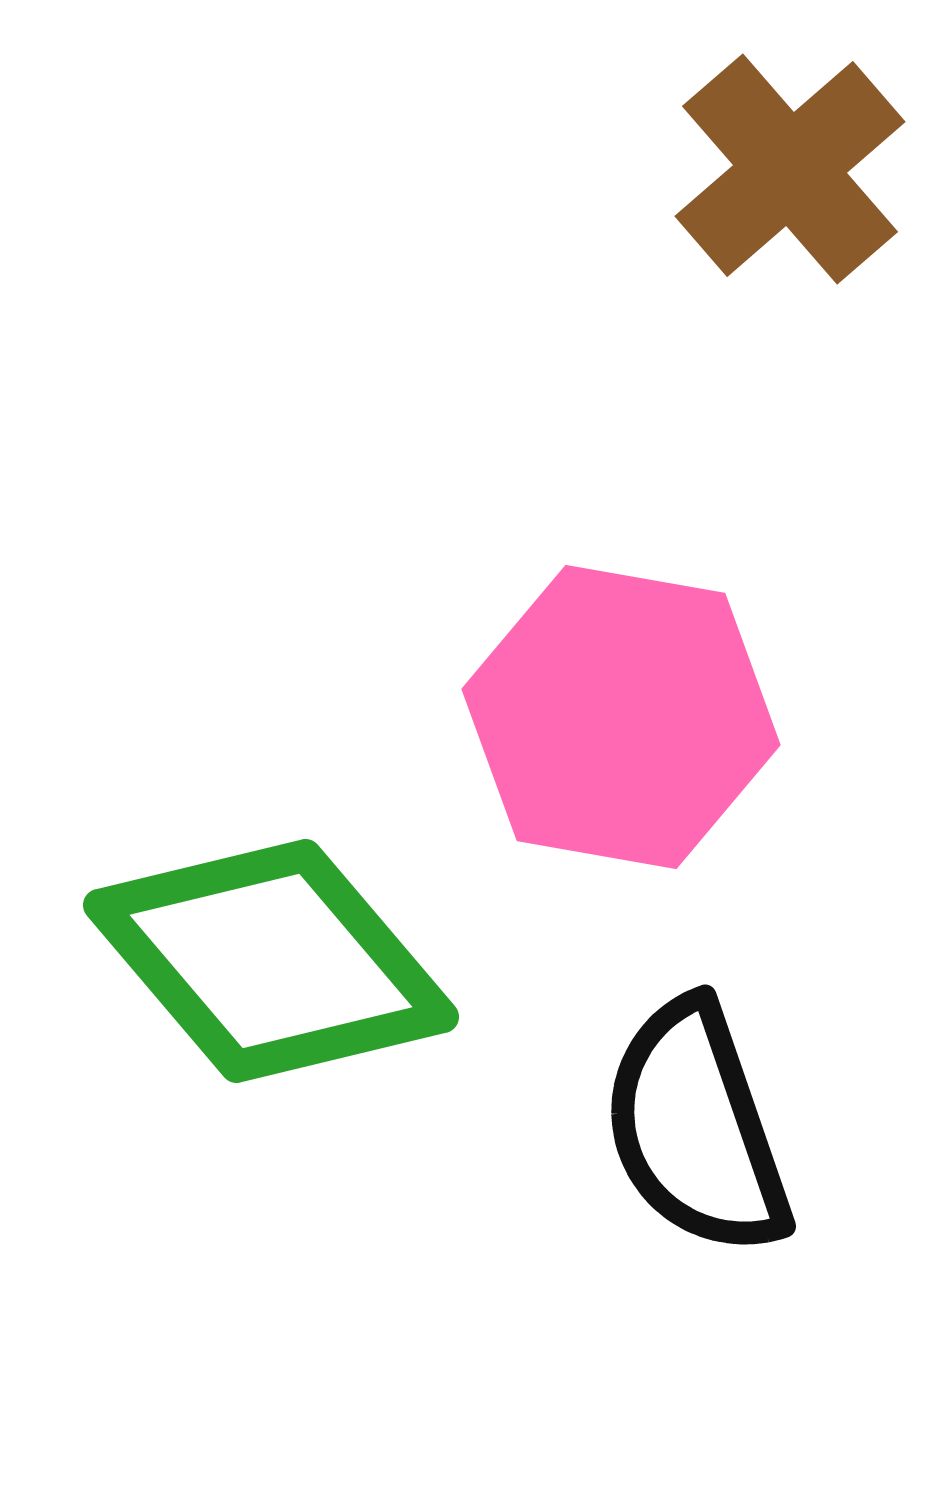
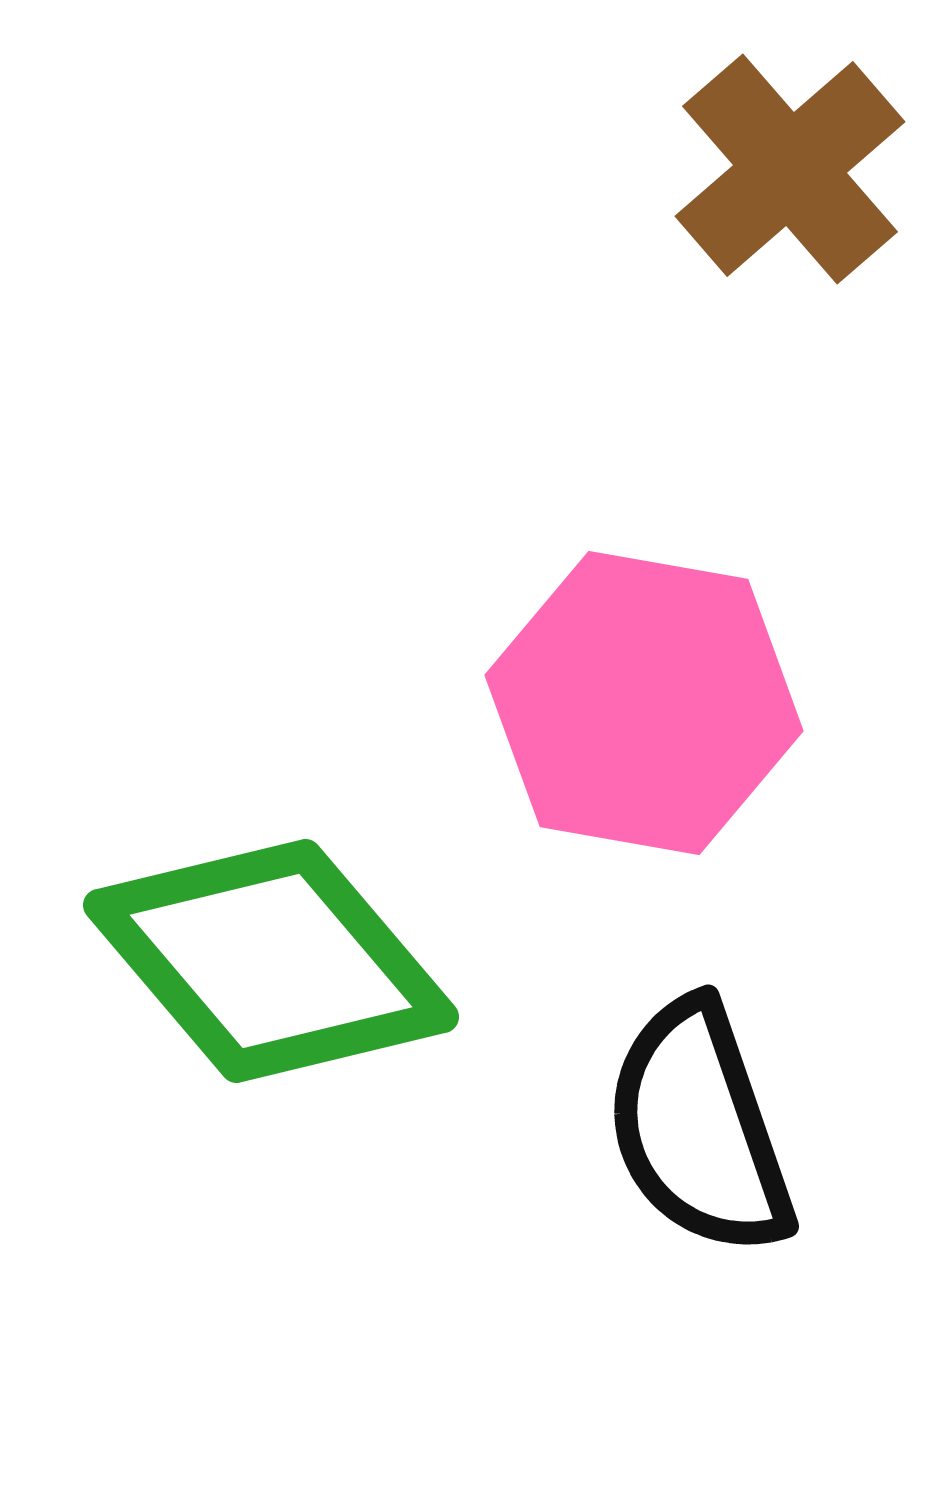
pink hexagon: moved 23 px right, 14 px up
black semicircle: moved 3 px right
